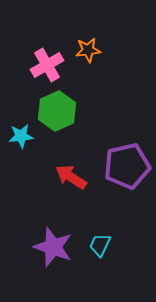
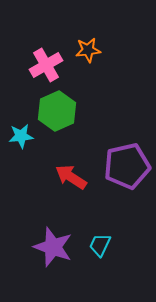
pink cross: moved 1 px left
